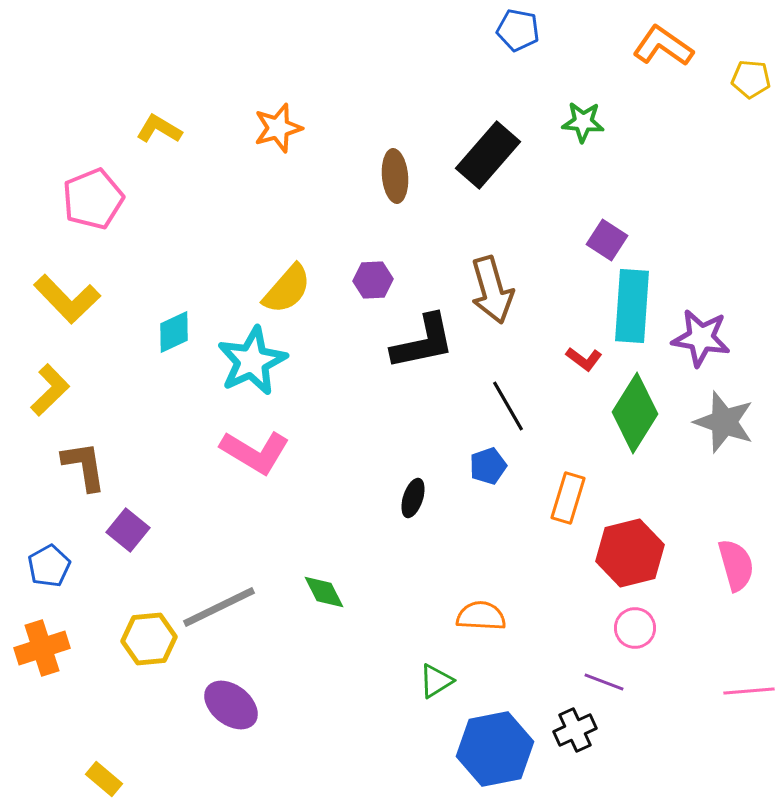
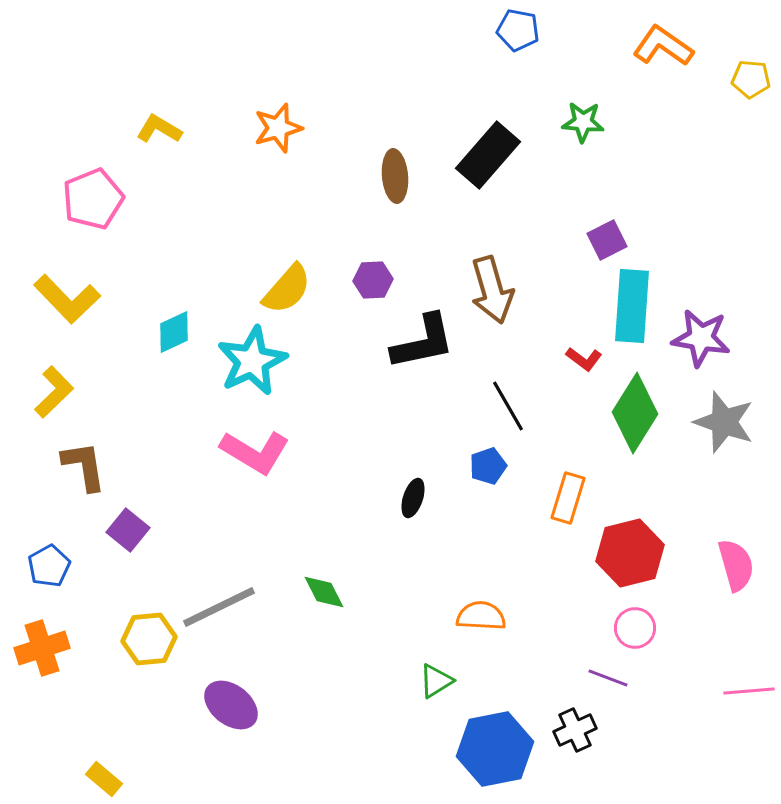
purple square at (607, 240): rotated 30 degrees clockwise
yellow L-shape at (50, 390): moved 4 px right, 2 px down
purple line at (604, 682): moved 4 px right, 4 px up
